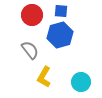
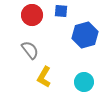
blue hexagon: moved 25 px right
cyan circle: moved 3 px right
